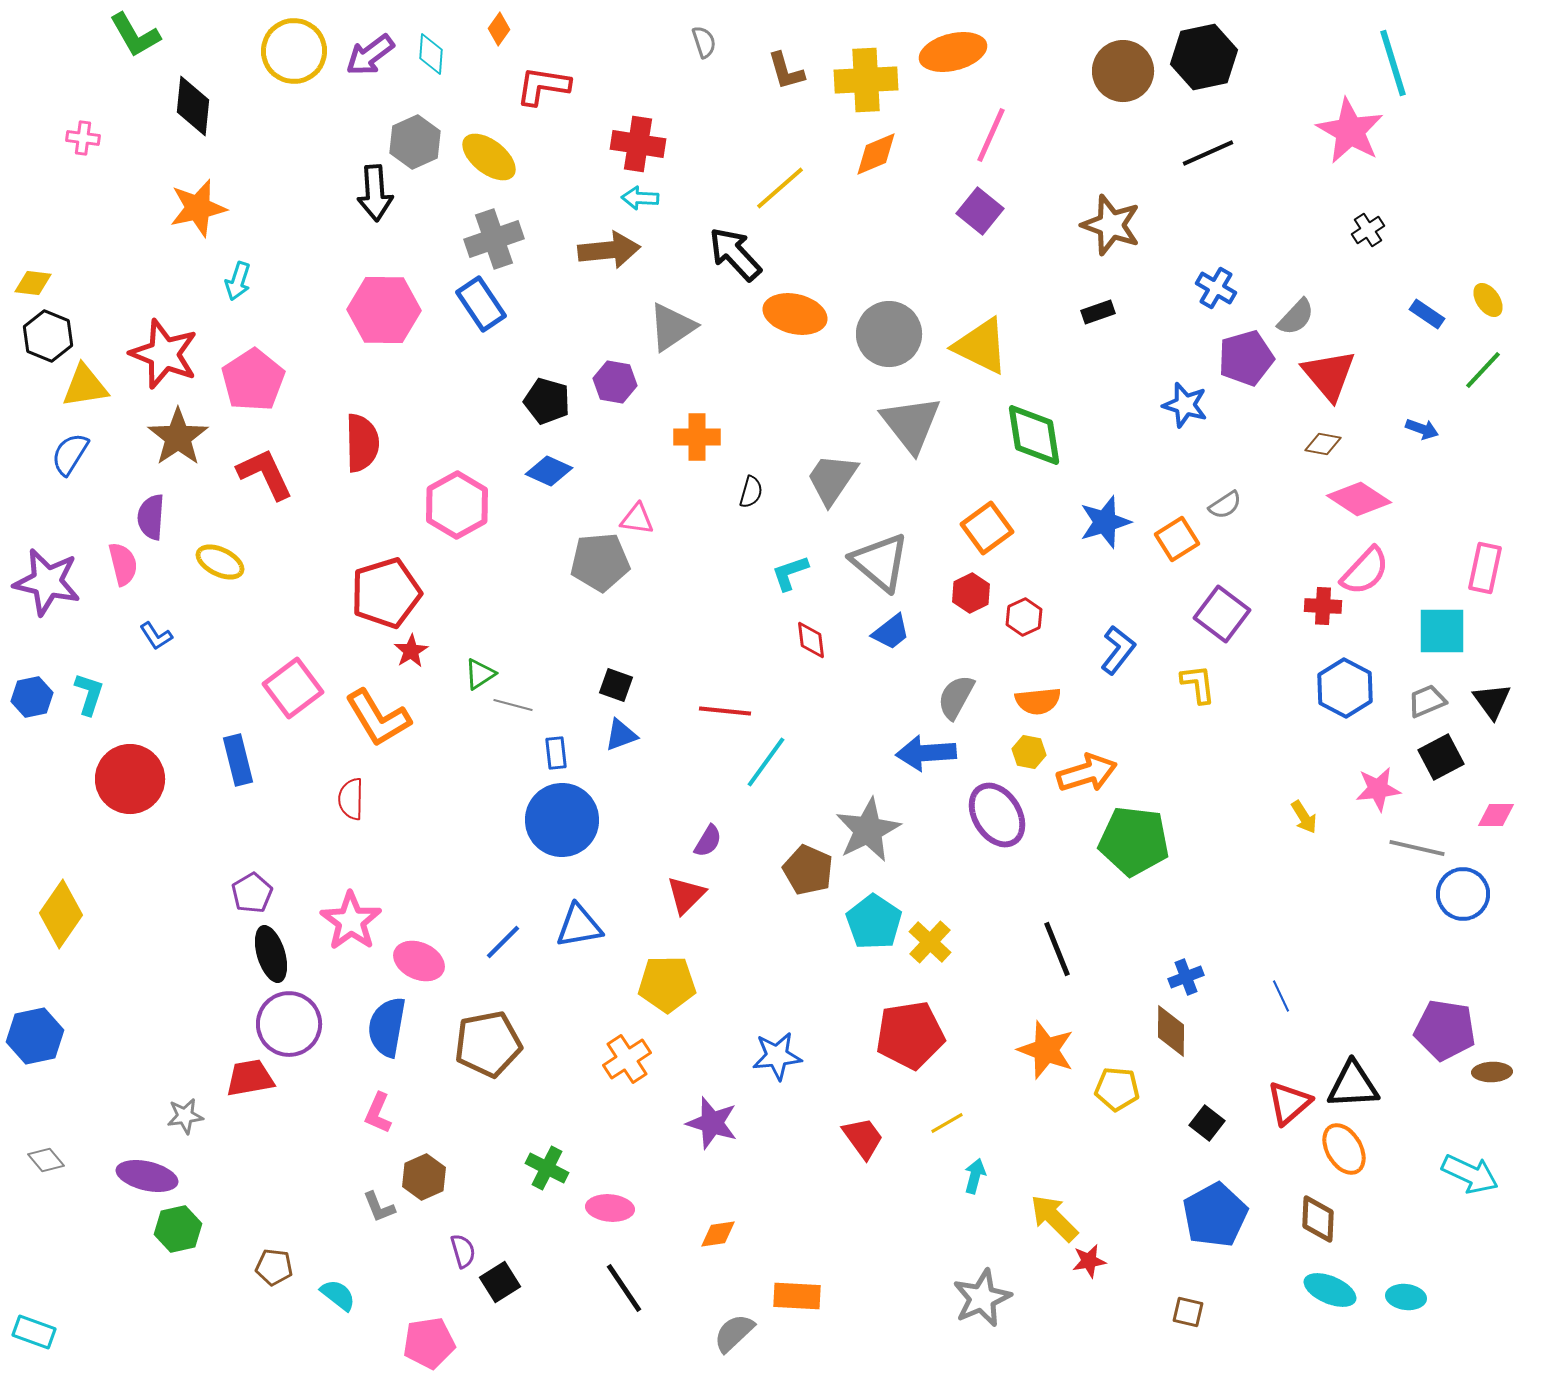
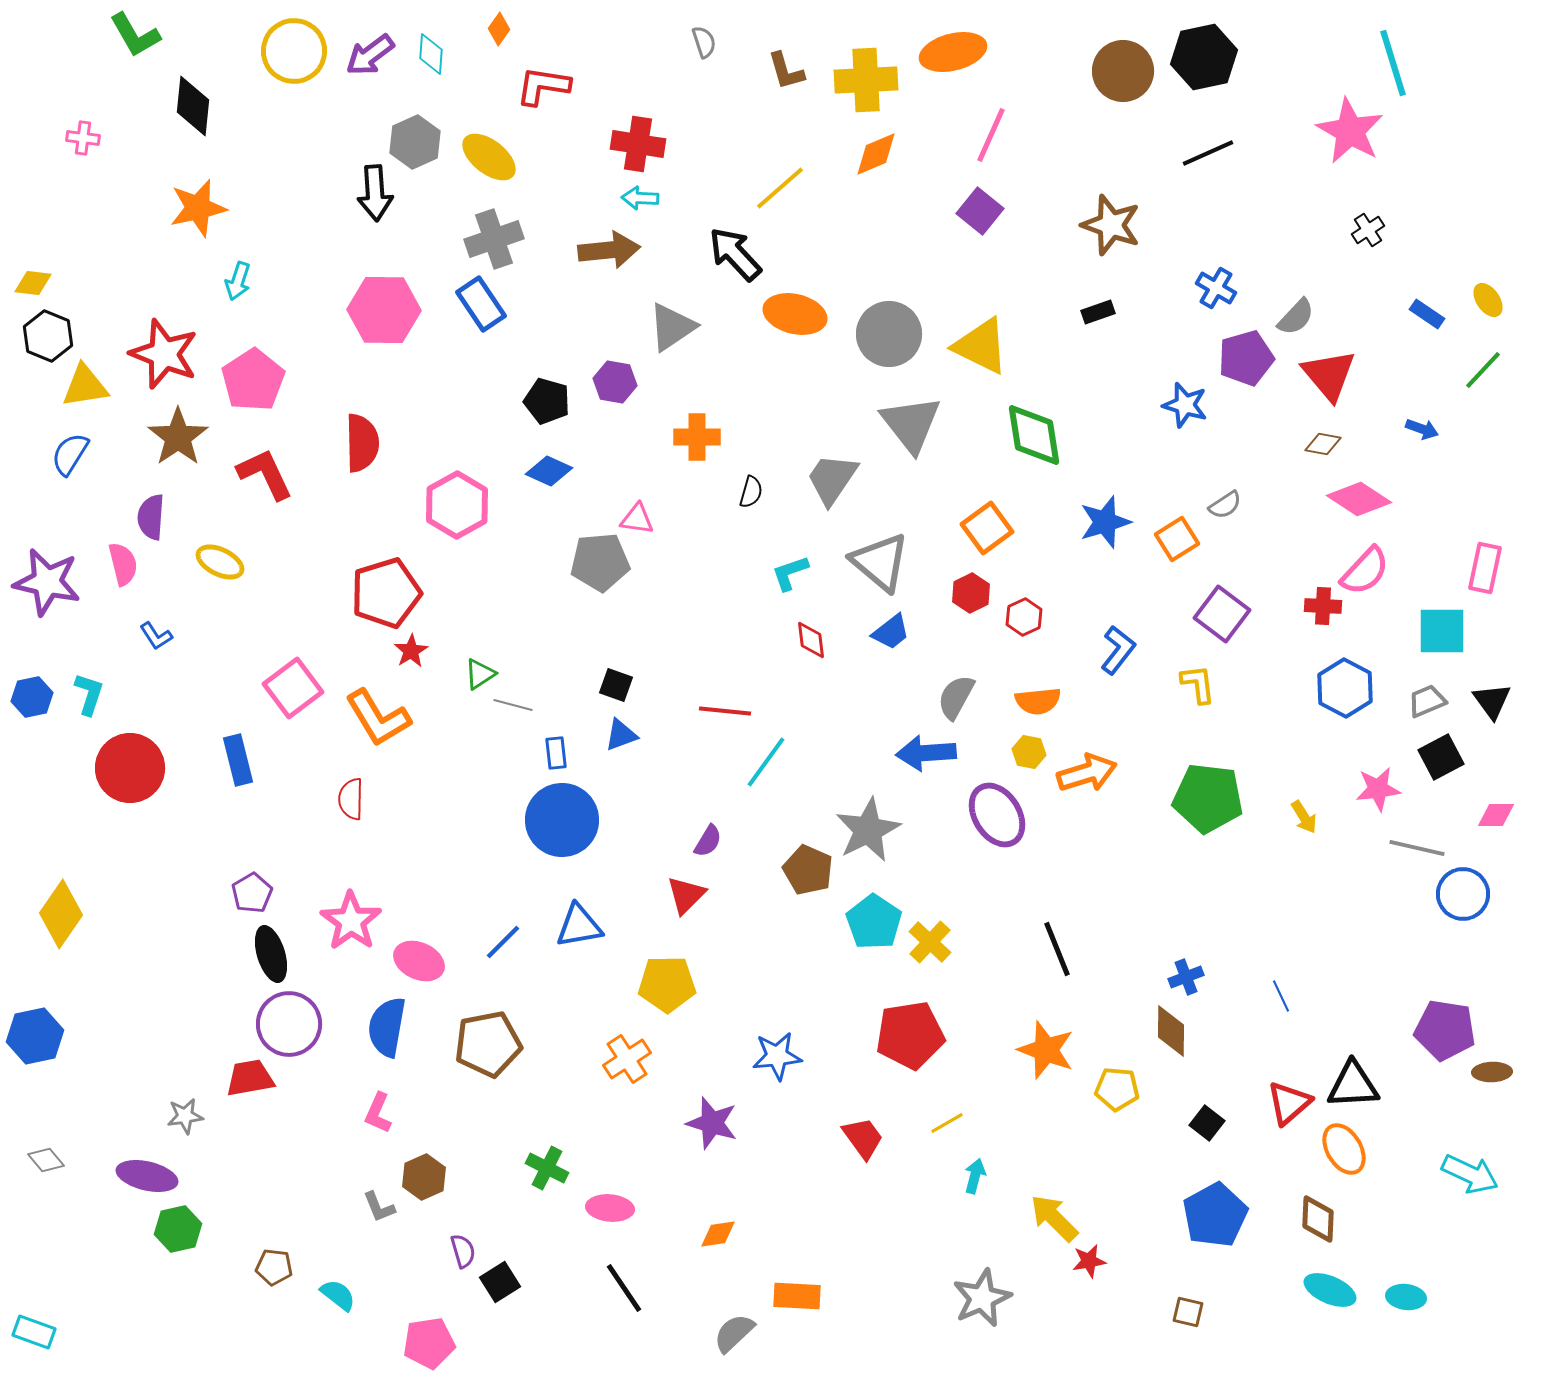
red circle at (130, 779): moved 11 px up
green pentagon at (1134, 841): moved 74 px right, 43 px up
